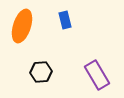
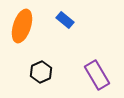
blue rectangle: rotated 36 degrees counterclockwise
black hexagon: rotated 20 degrees counterclockwise
